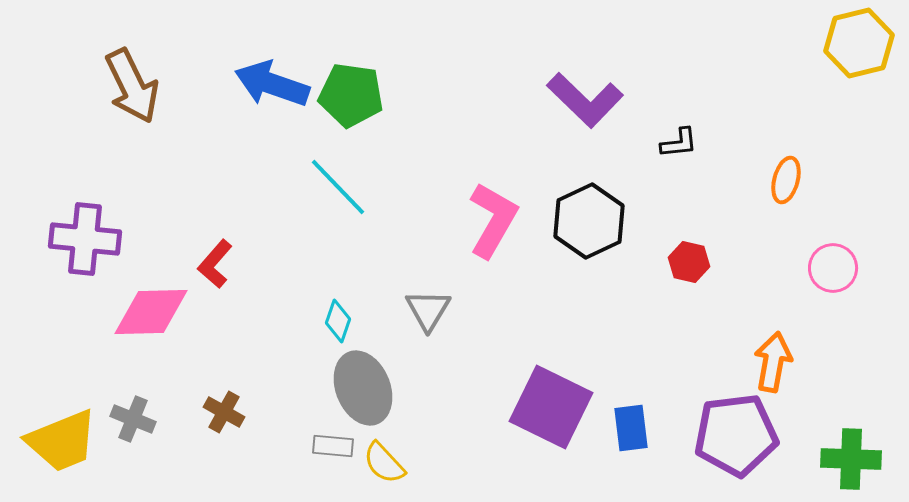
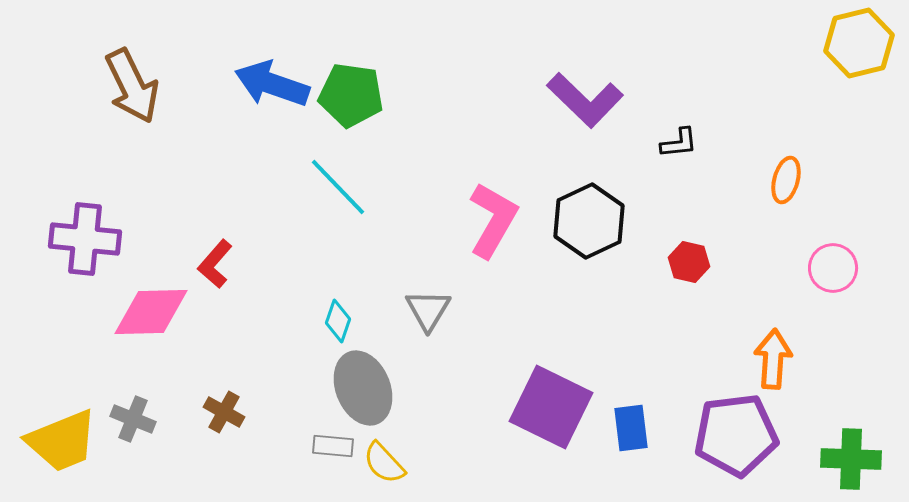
orange arrow: moved 3 px up; rotated 6 degrees counterclockwise
